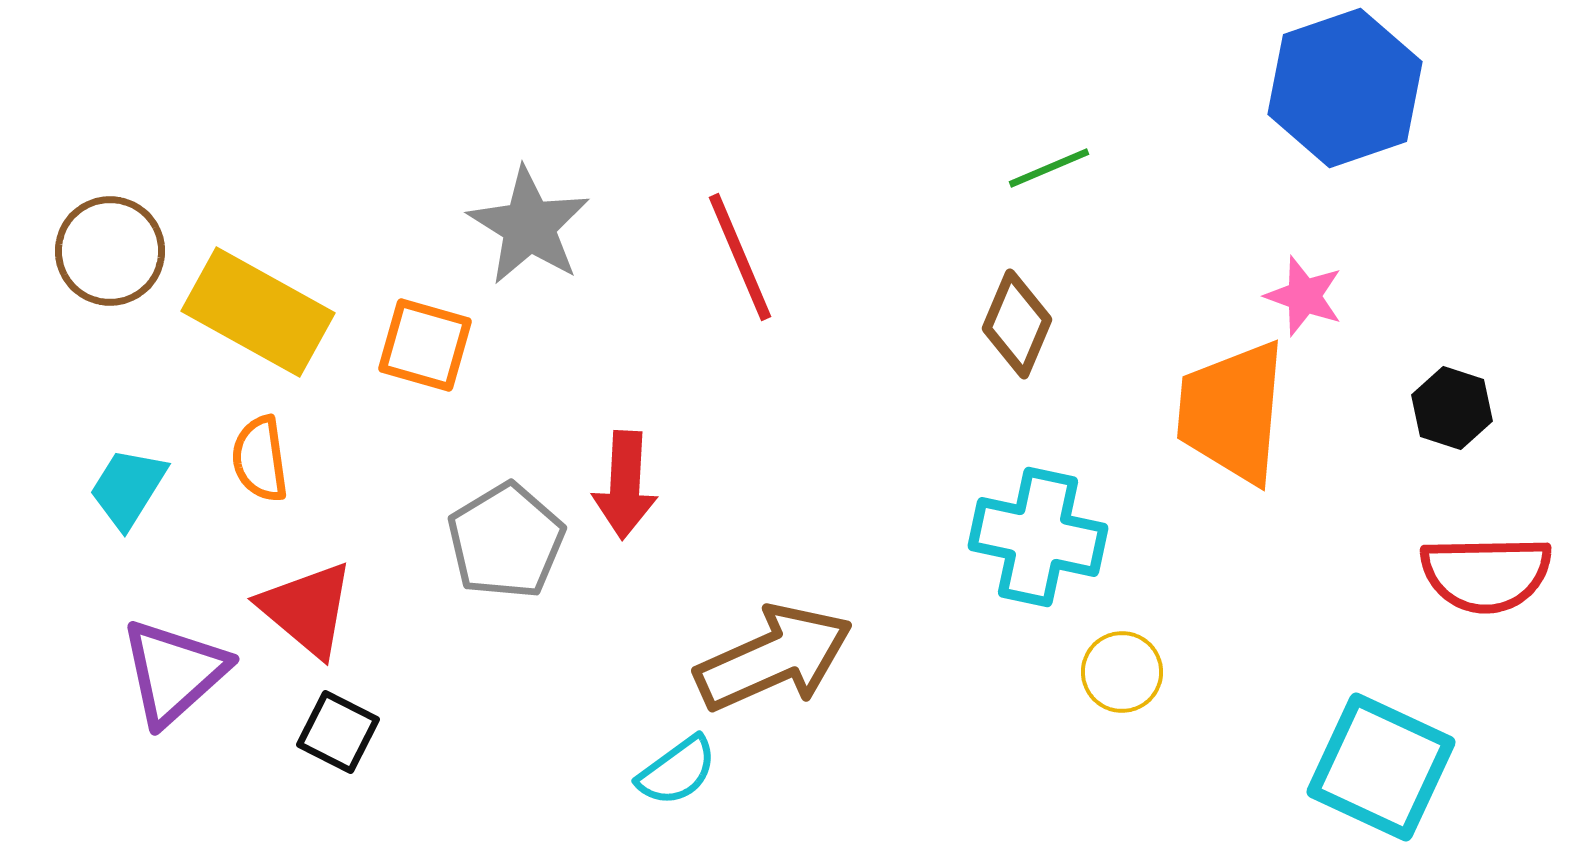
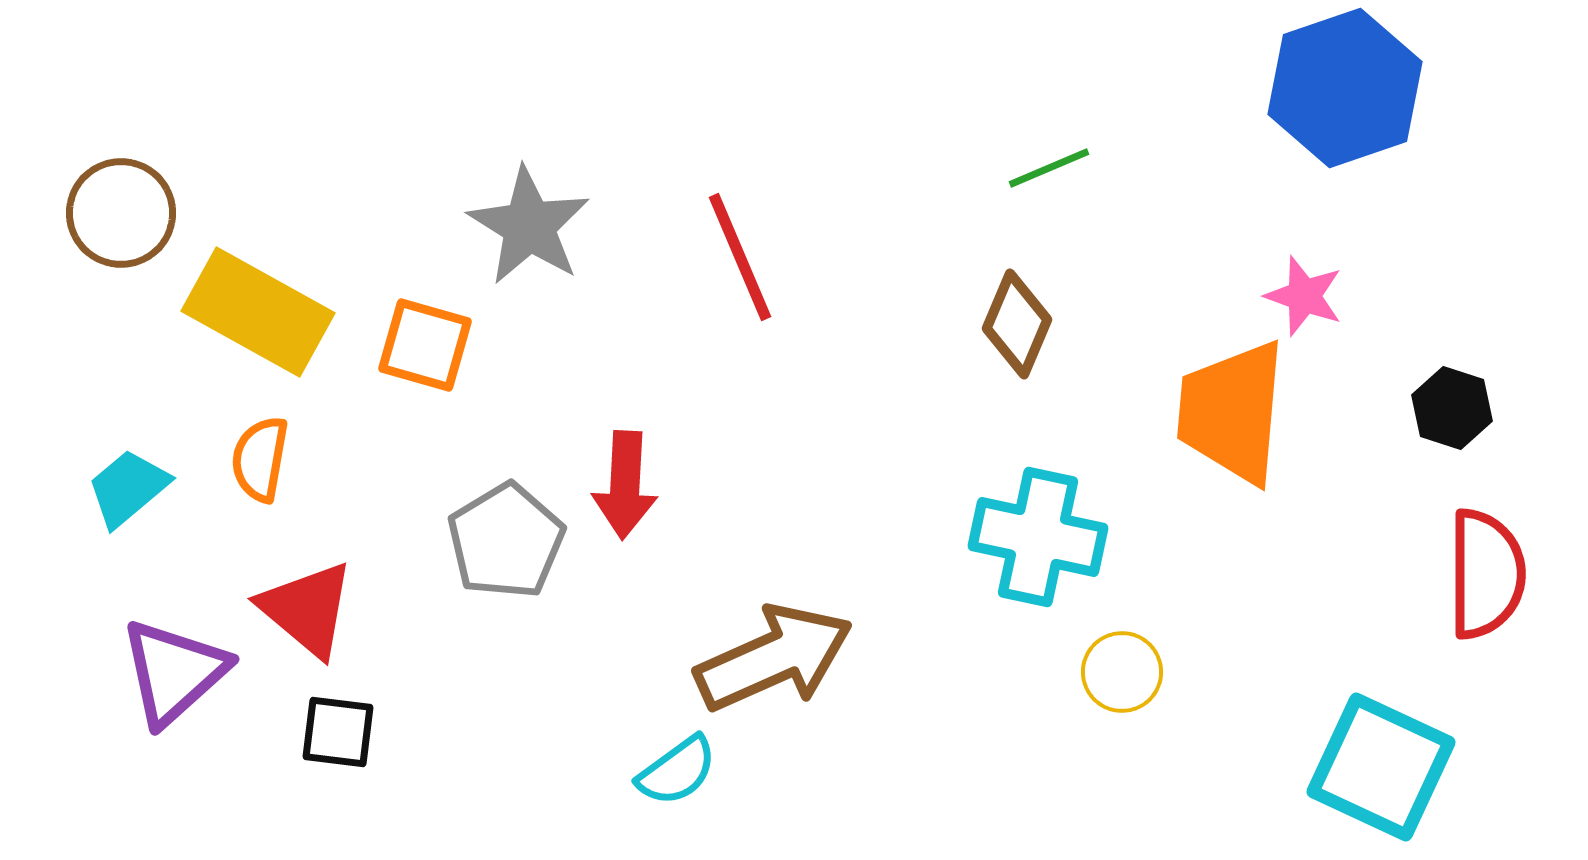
brown circle: moved 11 px right, 38 px up
orange semicircle: rotated 18 degrees clockwise
cyan trapezoid: rotated 18 degrees clockwise
red semicircle: rotated 89 degrees counterclockwise
black square: rotated 20 degrees counterclockwise
